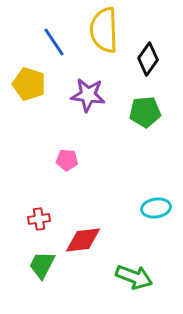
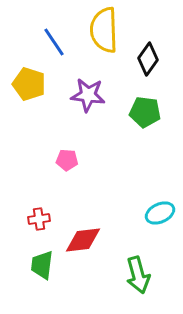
green pentagon: rotated 12 degrees clockwise
cyan ellipse: moved 4 px right, 5 px down; rotated 16 degrees counterclockwise
green trapezoid: rotated 20 degrees counterclockwise
green arrow: moved 4 px right, 2 px up; rotated 54 degrees clockwise
